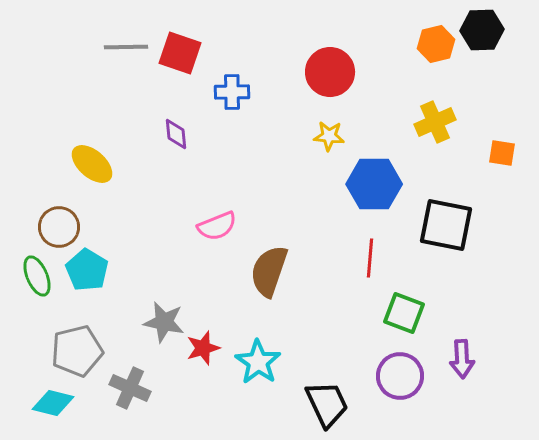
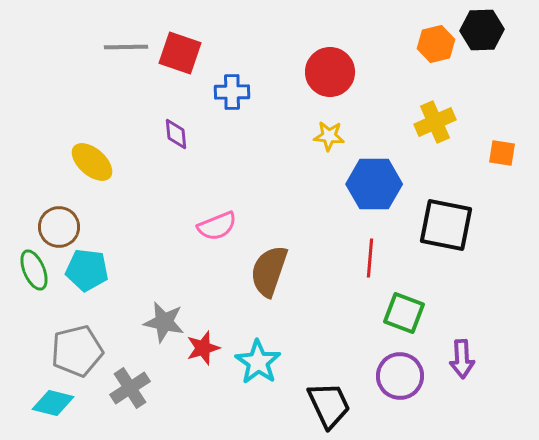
yellow ellipse: moved 2 px up
cyan pentagon: rotated 24 degrees counterclockwise
green ellipse: moved 3 px left, 6 px up
gray cross: rotated 33 degrees clockwise
black trapezoid: moved 2 px right, 1 px down
